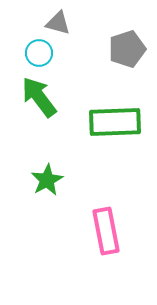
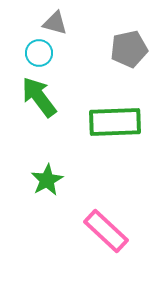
gray triangle: moved 3 px left
gray pentagon: moved 2 px right; rotated 6 degrees clockwise
pink rectangle: rotated 36 degrees counterclockwise
